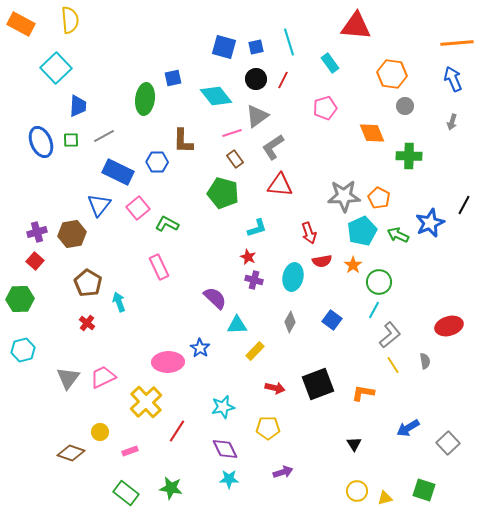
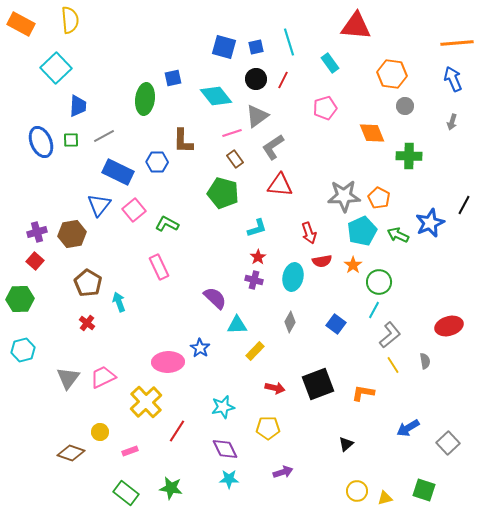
pink square at (138, 208): moved 4 px left, 2 px down
red star at (248, 257): moved 10 px right; rotated 14 degrees clockwise
blue square at (332, 320): moved 4 px right, 4 px down
black triangle at (354, 444): moved 8 px left; rotated 21 degrees clockwise
